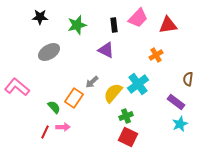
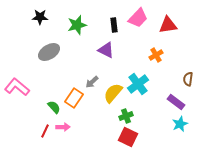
red line: moved 1 px up
